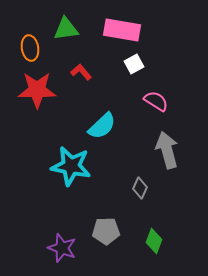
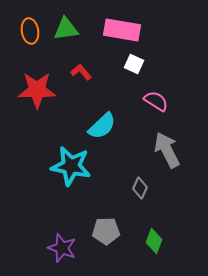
orange ellipse: moved 17 px up
white square: rotated 36 degrees counterclockwise
gray arrow: rotated 12 degrees counterclockwise
